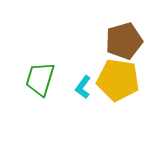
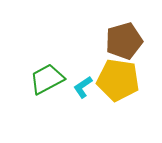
green trapezoid: moved 7 px right; rotated 45 degrees clockwise
cyan L-shape: rotated 20 degrees clockwise
